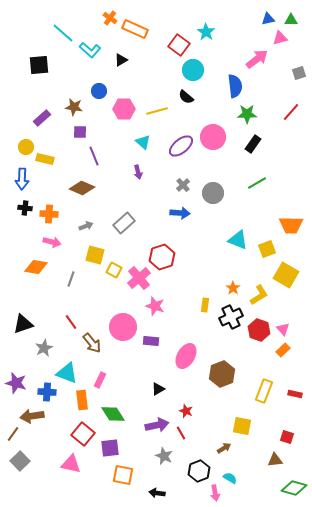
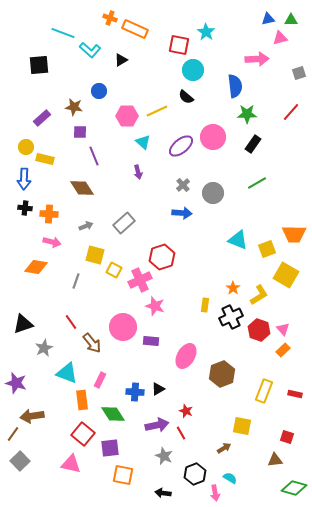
orange cross at (110, 18): rotated 16 degrees counterclockwise
cyan line at (63, 33): rotated 20 degrees counterclockwise
red square at (179, 45): rotated 25 degrees counterclockwise
pink arrow at (257, 59): rotated 35 degrees clockwise
pink hexagon at (124, 109): moved 3 px right, 7 px down
yellow line at (157, 111): rotated 10 degrees counterclockwise
blue arrow at (22, 179): moved 2 px right
brown diamond at (82, 188): rotated 35 degrees clockwise
blue arrow at (180, 213): moved 2 px right
orange trapezoid at (291, 225): moved 3 px right, 9 px down
pink cross at (139, 278): moved 1 px right, 2 px down; rotated 15 degrees clockwise
gray line at (71, 279): moved 5 px right, 2 px down
blue cross at (47, 392): moved 88 px right
black hexagon at (199, 471): moved 4 px left, 3 px down
black arrow at (157, 493): moved 6 px right
